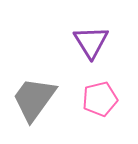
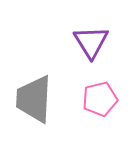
gray trapezoid: rotated 33 degrees counterclockwise
